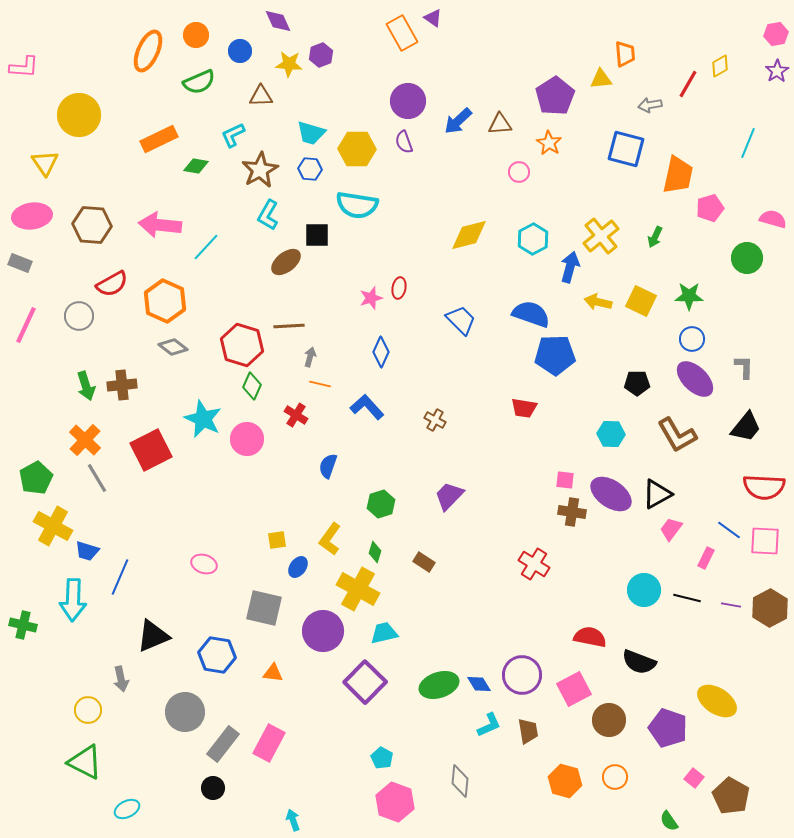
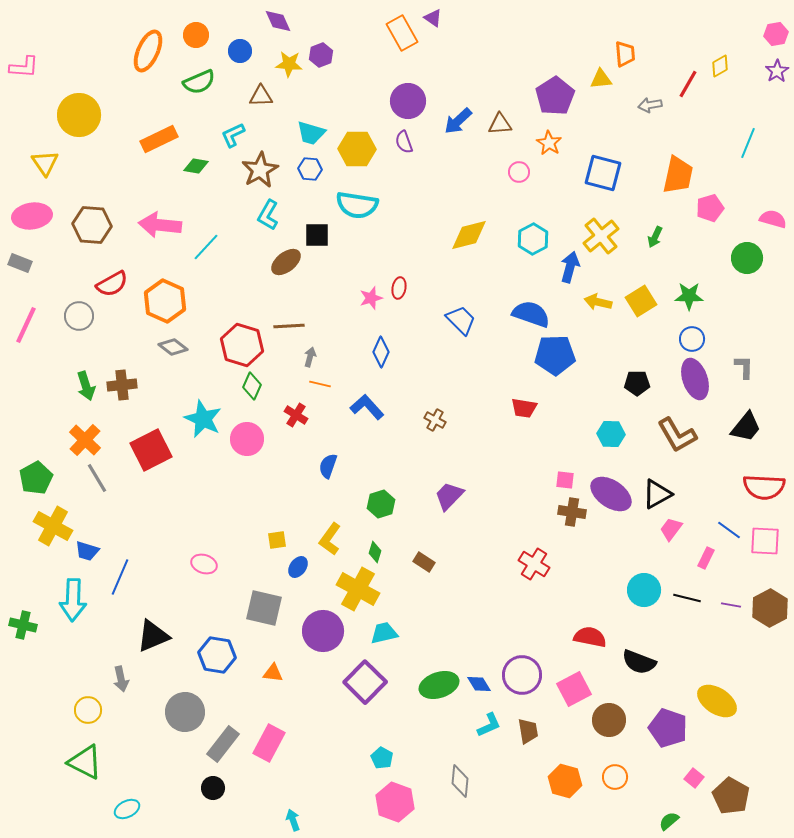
blue square at (626, 149): moved 23 px left, 24 px down
yellow square at (641, 301): rotated 32 degrees clockwise
purple ellipse at (695, 379): rotated 27 degrees clockwise
green semicircle at (669, 821): rotated 85 degrees clockwise
